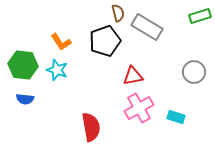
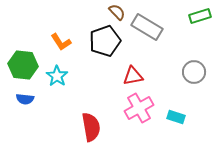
brown semicircle: moved 1 px left, 1 px up; rotated 30 degrees counterclockwise
cyan star: moved 6 px down; rotated 15 degrees clockwise
